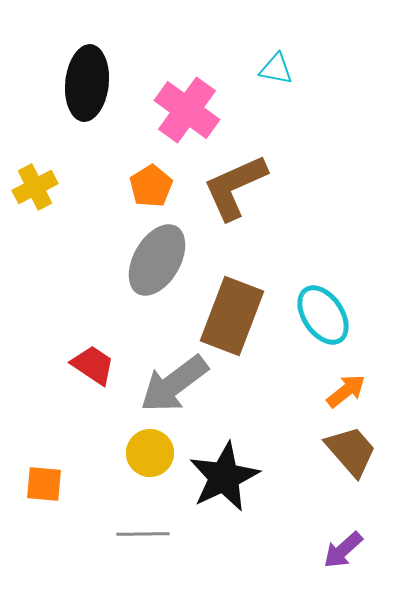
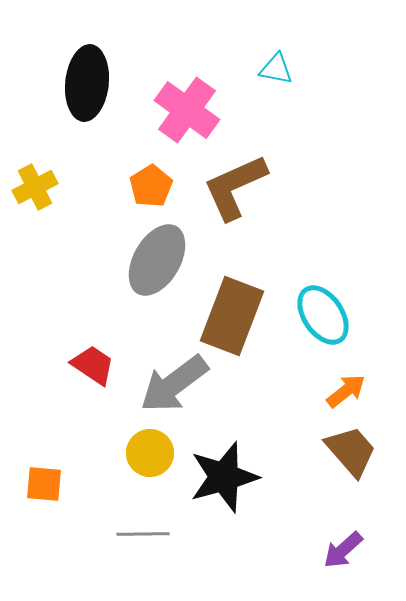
black star: rotated 10 degrees clockwise
